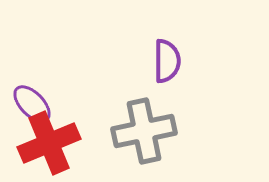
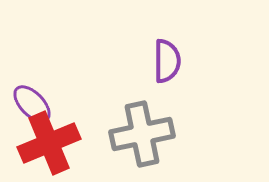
gray cross: moved 2 px left, 3 px down
